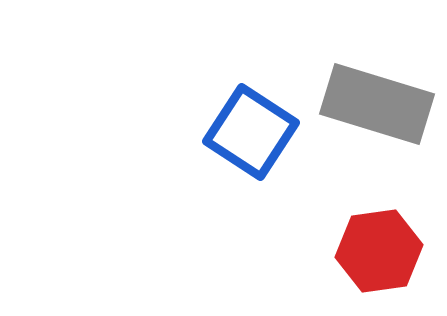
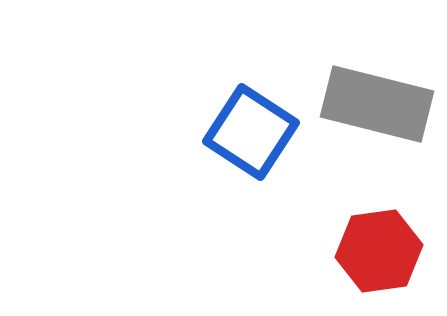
gray rectangle: rotated 3 degrees counterclockwise
